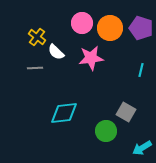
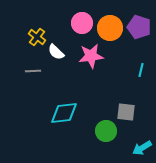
purple pentagon: moved 2 px left, 1 px up
pink star: moved 2 px up
gray line: moved 2 px left, 3 px down
gray square: rotated 24 degrees counterclockwise
